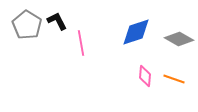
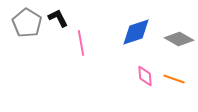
black L-shape: moved 1 px right, 3 px up
gray pentagon: moved 2 px up
pink diamond: rotated 10 degrees counterclockwise
